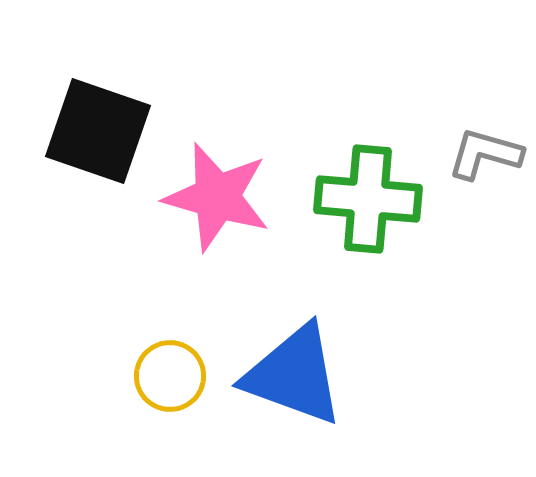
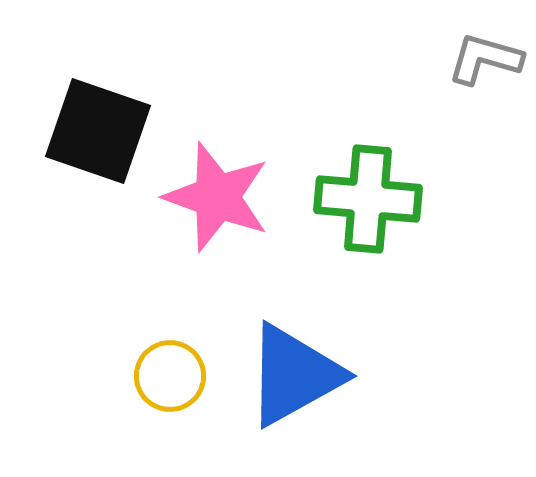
gray L-shape: moved 95 px up
pink star: rotated 4 degrees clockwise
blue triangle: rotated 49 degrees counterclockwise
